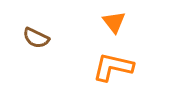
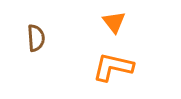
brown semicircle: rotated 120 degrees counterclockwise
